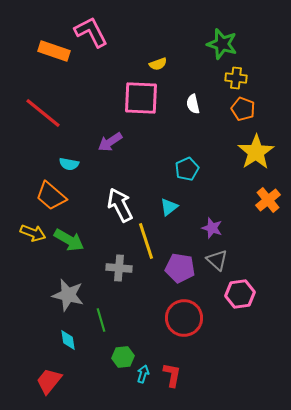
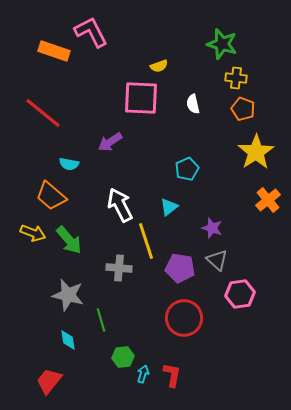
yellow semicircle: moved 1 px right, 2 px down
green arrow: rotated 20 degrees clockwise
